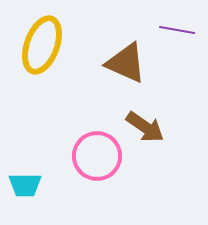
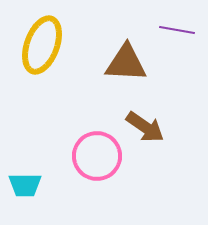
brown triangle: rotated 21 degrees counterclockwise
